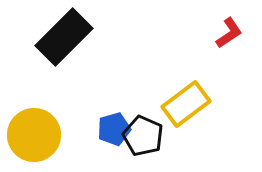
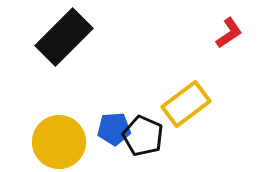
blue pentagon: rotated 12 degrees clockwise
yellow circle: moved 25 px right, 7 px down
